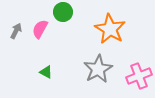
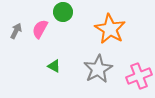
green triangle: moved 8 px right, 6 px up
